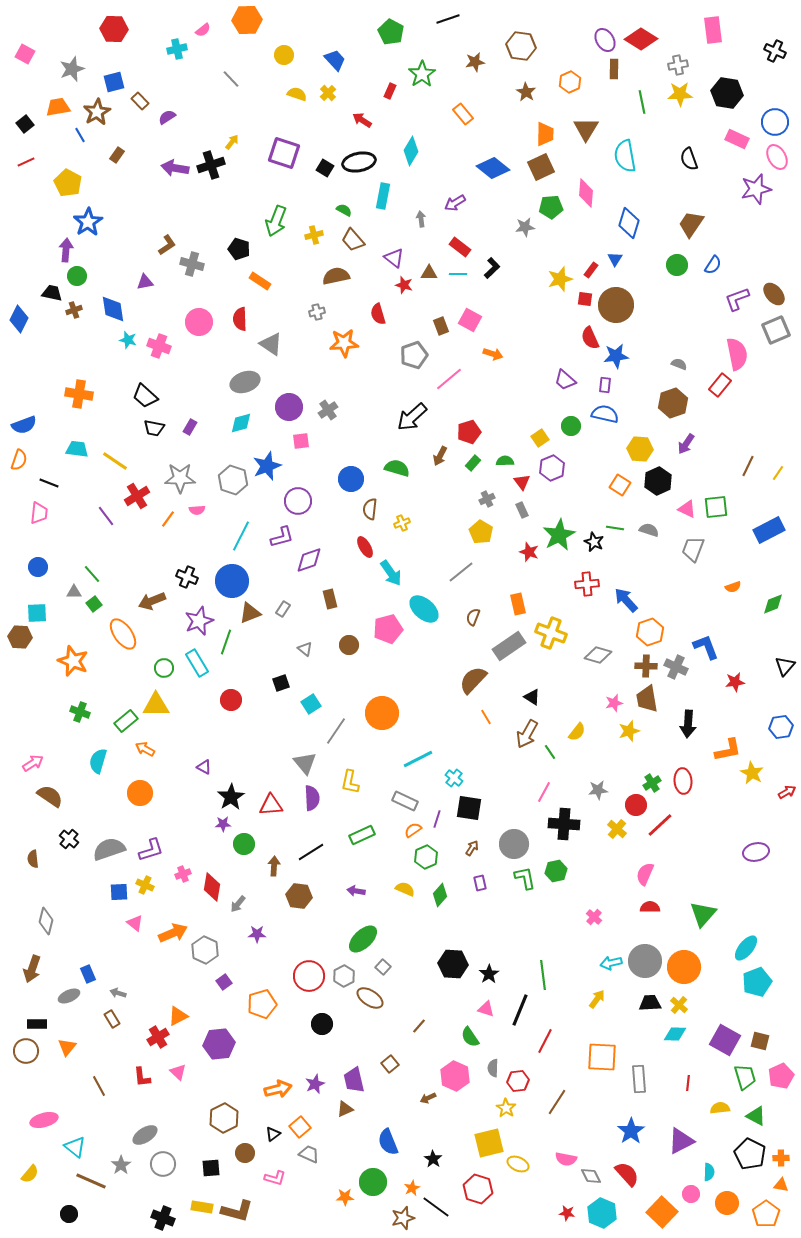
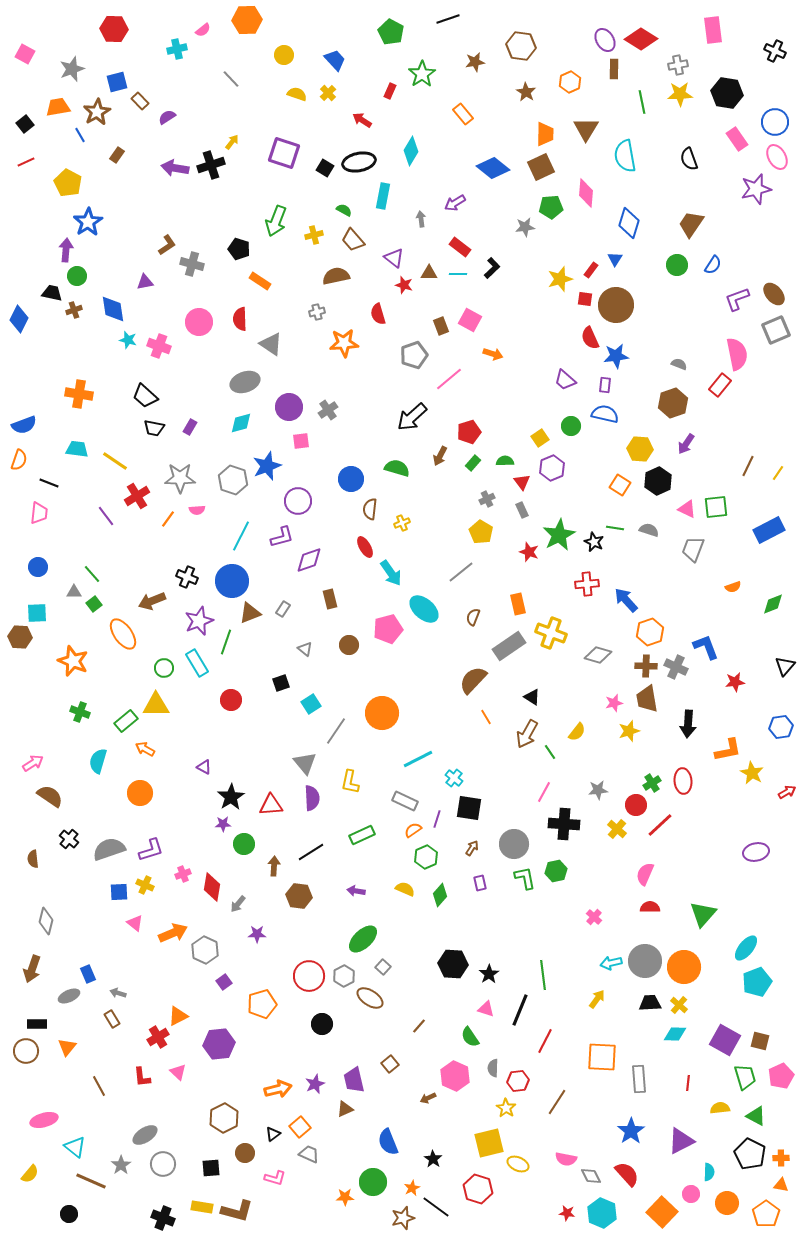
blue square at (114, 82): moved 3 px right
pink rectangle at (737, 139): rotated 30 degrees clockwise
